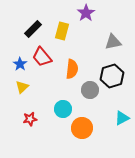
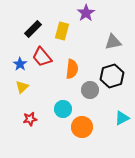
orange circle: moved 1 px up
